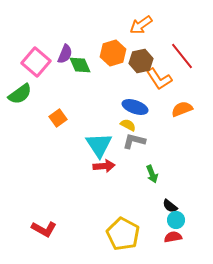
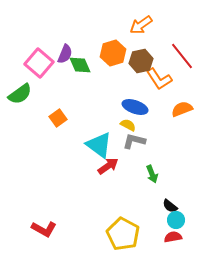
pink square: moved 3 px right, 1 px down
cyan triangle: rotated 20 degrees counterclockwise
red arrow: moved 4 px right; rotated 30 degrees counterclockwise
